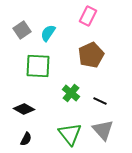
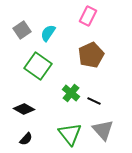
green square: rotated 32 degrees clockwise
black line: moved 6 px left
black semicircle: rotated 16 degrees clockwise
